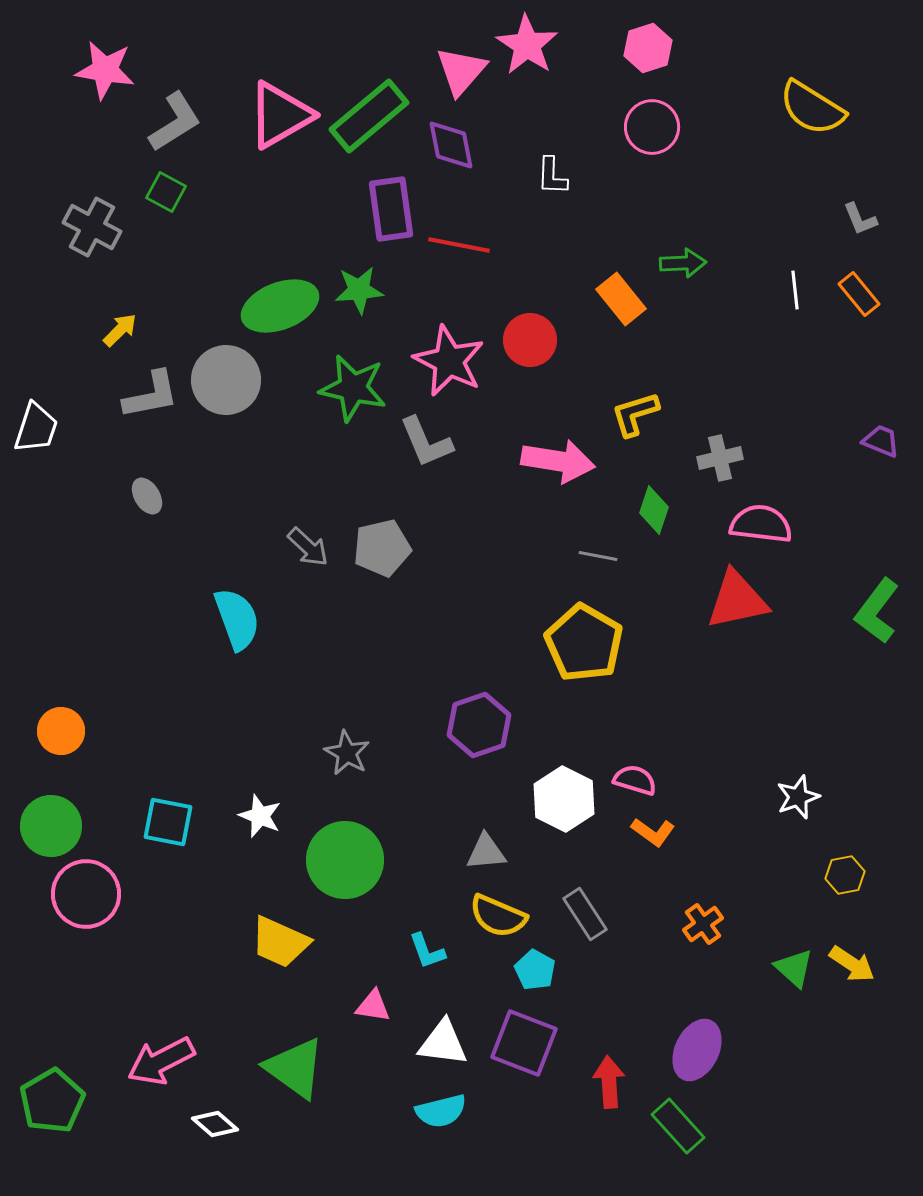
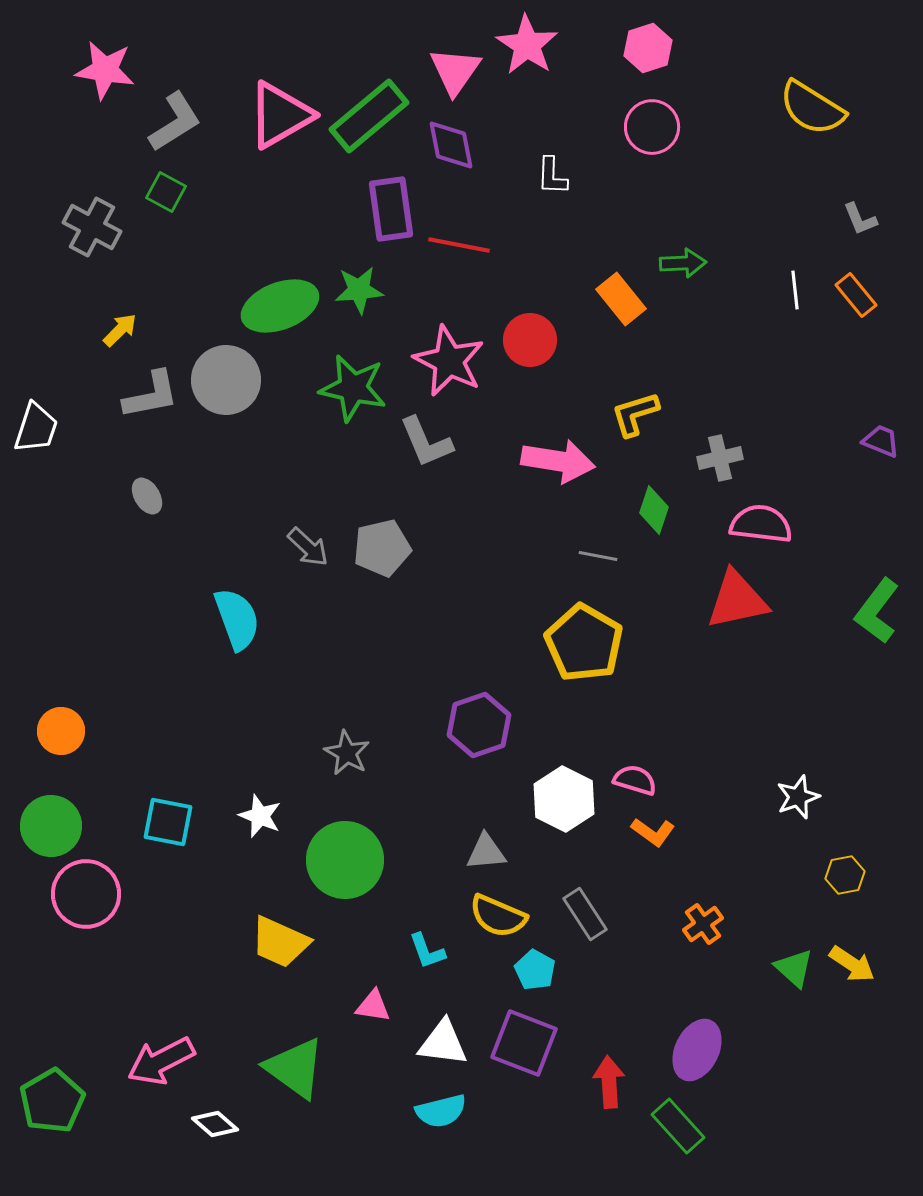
pink triangle at (461, 71): moved 6 px left; rotated 6 degrees counterclockwise
orange rectangle at (859, 294): moved 3 px left, 1 px down
